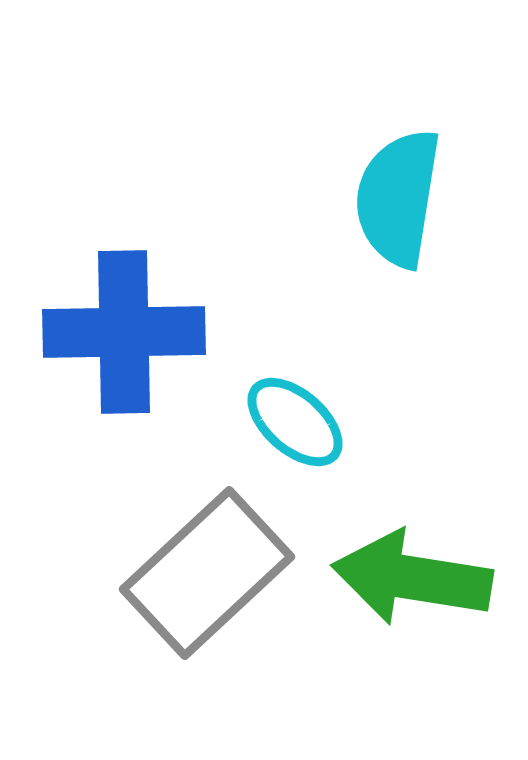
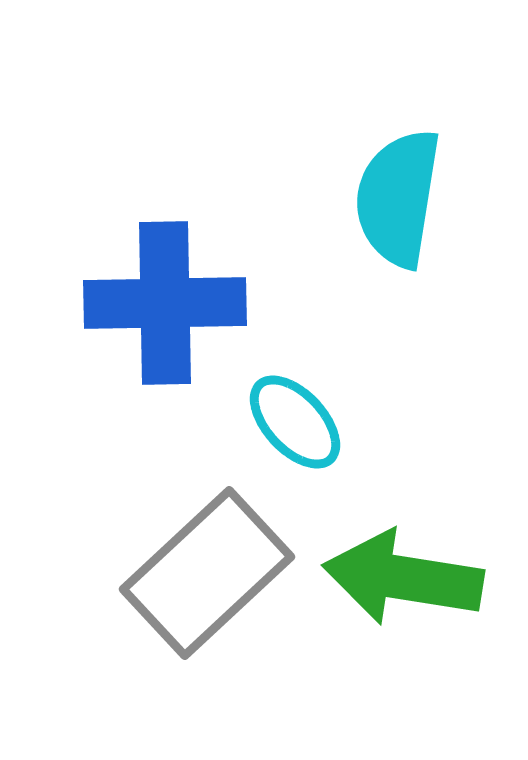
blue cross: moved 41 px right, 29 px up
cyan ellipse: rotated 6 degrees clockwise
green arrow: moved 9 px left
